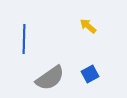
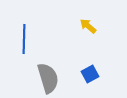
gray semicircle: moved 2 px left; rotated 72 degrees counterclockwise
